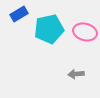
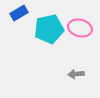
blue rectangle: moved 1 px up
pink ellipse: moved 5 px left, 4 px up
